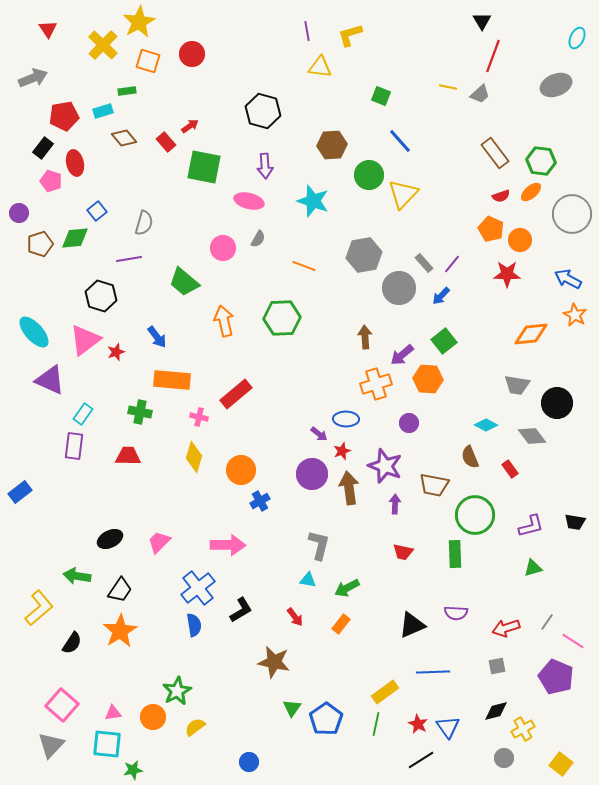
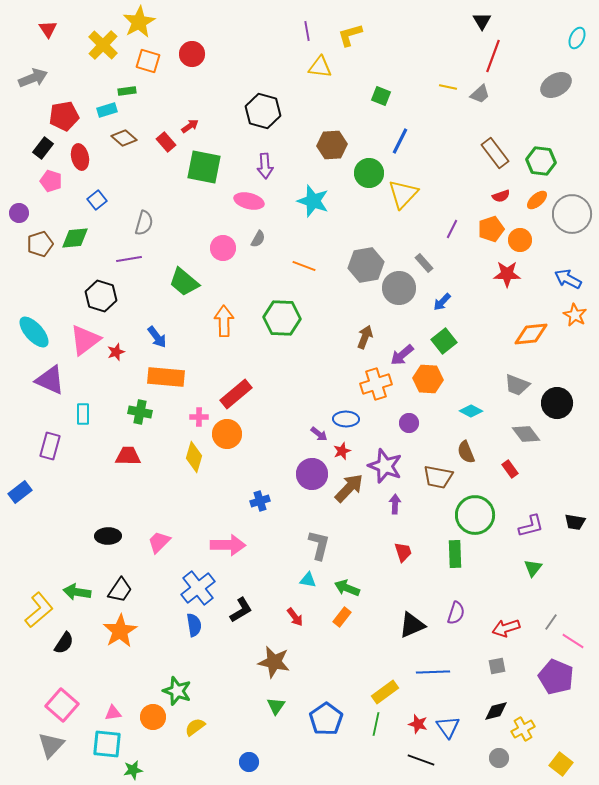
gray ellipse at (556, 85): rotated 8 degrees counterclockwise
cyan rectangle at (103, 111): moved 4 px right, 1 px up
brown diamond at (124, 138): rotated 10 degrees counterclockwise
blue line at (400, 141): rotated 68 degrees clockwise
red ellipse at (75, 163): moved 5 px right, 6 px up
green circle at (369, 175): moved 2 px up
orange ellipse at (531, 192): moved 6 px right, 8 px down
blue square at (97, 211): moved 11 px up
orange pentagon at (491, 229): rotated 30 degrees clockwise
gray hexagon at (364, 255): moved 2 px right, 10 px down
purple line at (452, 264): moved 35 px up; rotated 12 degrees counterclockwise
blue arrow at (441, 296): moved 1 px right, 6 px down
green hexagon at (282, 318): rotated 6 degrees clockwise
orange arrow at (224, 321): rotated 12 degrees clockwise
brown arrow at (365, 337): rotated 25 degrees clockwise
orange rectangle at (172, 380): moved 6 px left, 3 px up
gray trapezoid at (517, 385): rotated 12 degrees clockwise
cyan rectangle at (83, 414): rotated 35 degrees counterclockwise
pink cross at (199, 417): rotated 12 degrees counterclockwise
cyan diamond at (486, 425): moved 15 px left, 14 px up
gray diamond at (532, 436): moved 6 px left, 2 px up
purple rectangle at (74, 446): moved 24 px left; rotated 8 degrees clockwise
brown semicircle at (470, 457): moved 4 px left, 5 px up
orange circle at (241, 470): moved 14 px left, 36 px up
brown trapezoid at (434, 485): moved 4 px right, 8 px up
brown arrow at (349, 488): rotated 52 degrees clockwise
blue cross at (260, 501): rotated 12 degrees clockwise
black ellipse at (110, 539): moved 2 px left, 3 px up; rotated 25 degrees clockwise
red trapezoid at (403, 552): rotated 120 degrees counterclockwise
green triangle at (533, 568): rotated 36 degrees counterclockwise
green arrow at (77, 576): moved 16 px down
green arrow at (347, 588): rotated 50 degrees clockwise
yellow L-shape at (39, 608): moved 2 px down
purple semicircle at (456, 613): rotated 75 degrees counterclockwise
gray line at (547, 622): moved 4 px right
orange rectangle at (341, 624): moved 1 px right, 7 px up
black semicircle at (72, 643): moved 8 px left
green star at (177, 691): rotated 24 degrees counterclockwise
green triangle at (292, 708): moved 16 px left, 2 px up
red star at (418, 724): rotated 12 degrees counterclockwise
gray circle at (504, 758): moved 5 px left
black line at (421, 760): rotated 52 degrees clockwise
